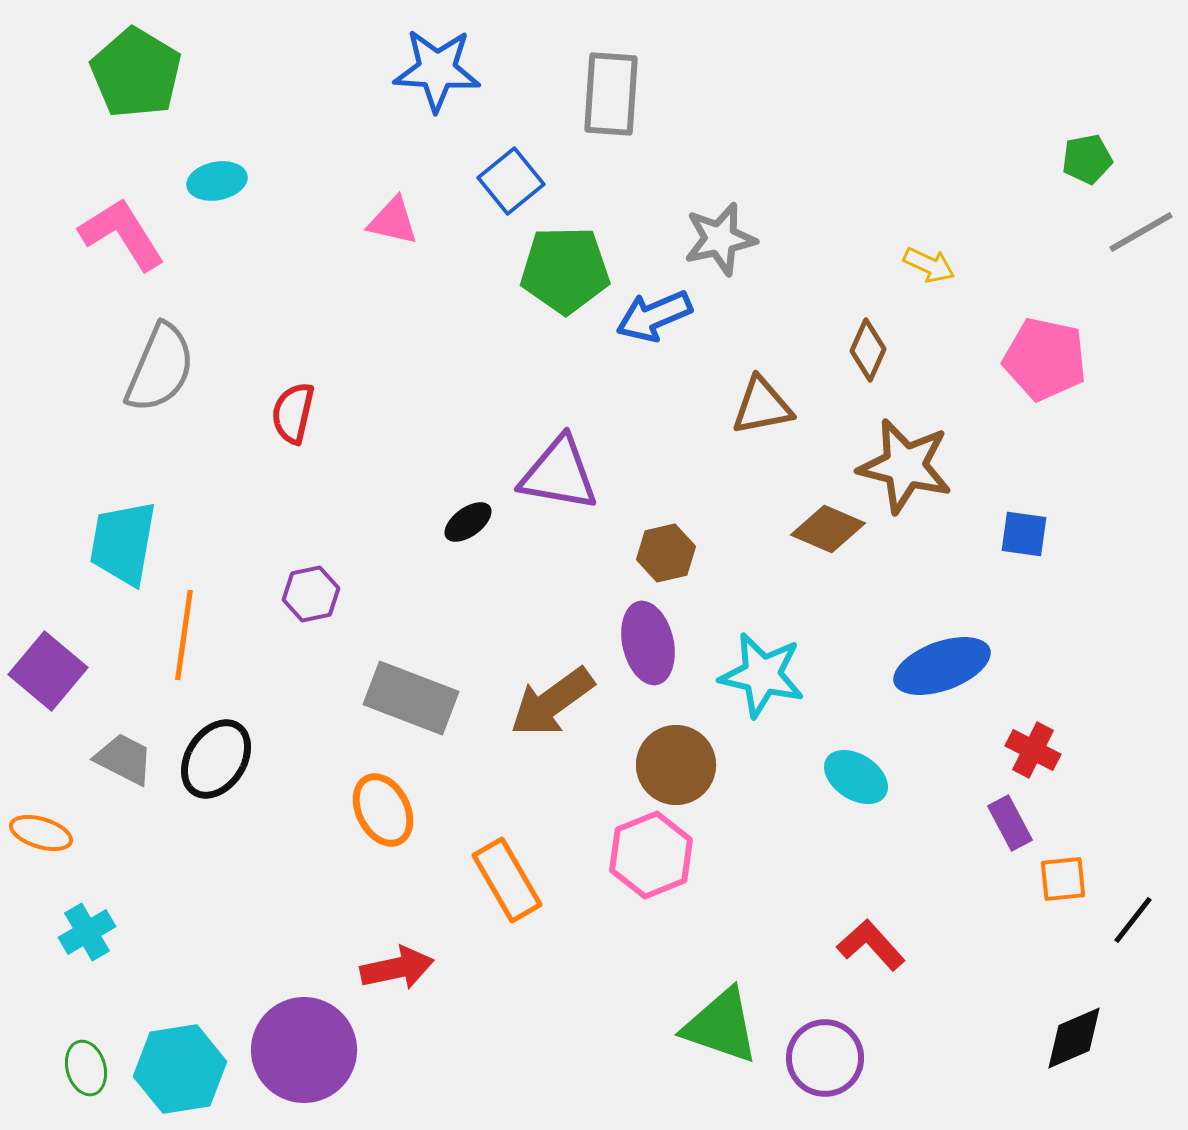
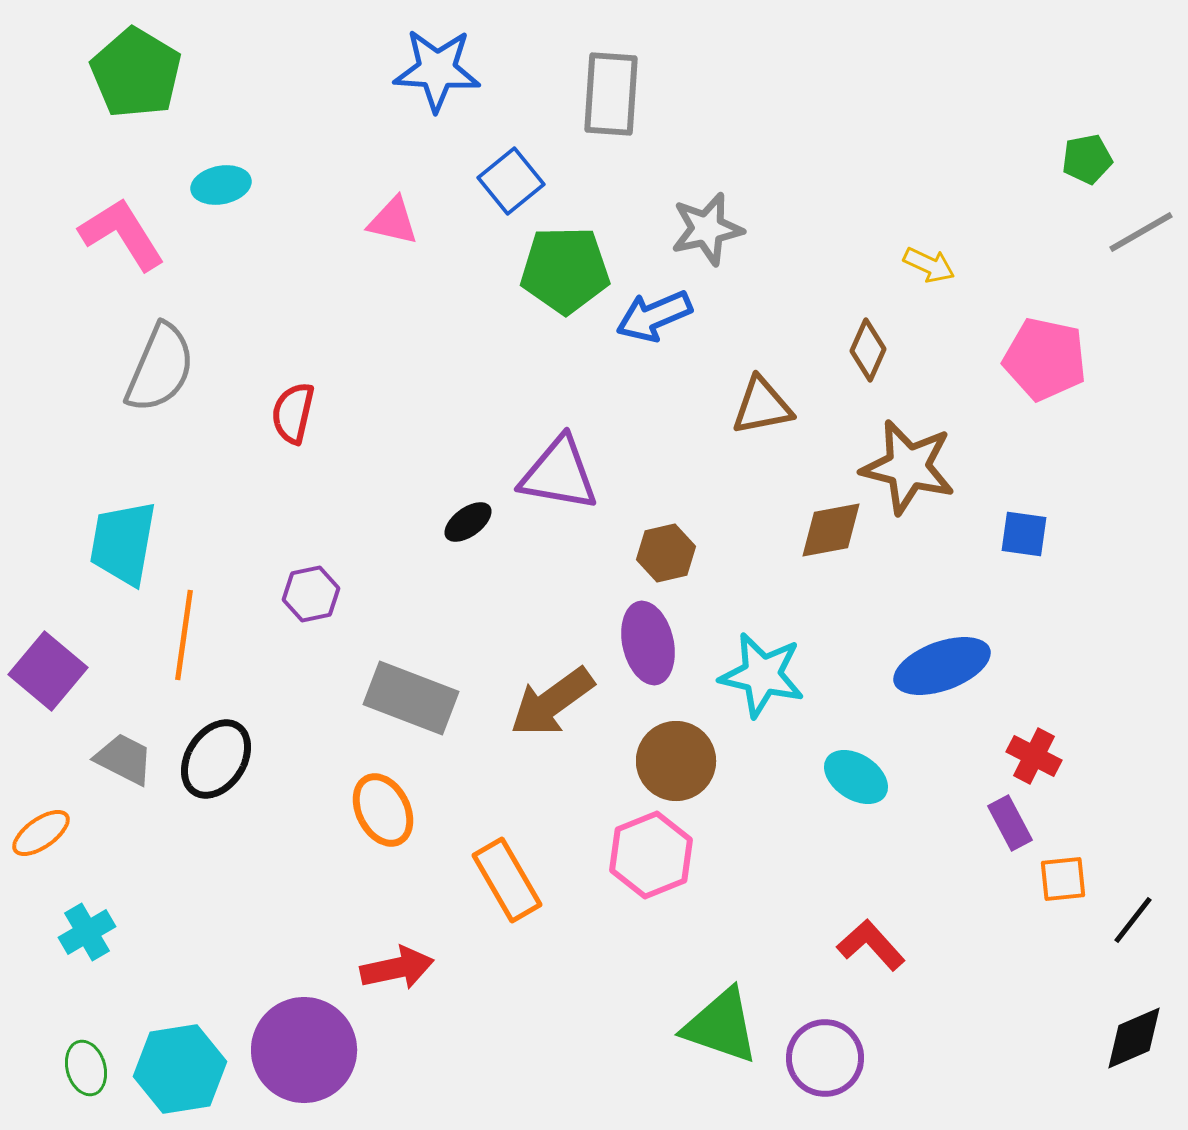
cyan ellipse at (217, 181): moved 4 px right, 4 px down
gray star at (720, 239): moved 13 px left, 10 px up
brown star at (905, 466): moved 3 px right, 1 px down
brown diamond at (828, 529): moved 3 px right, 1 px down; rotated 34 degrees counterclockwise
red cross at (1033, 750): moved 1 px right, 6 px down
brown circle at (676, 765): moved 4 px up
orange ellipse at (41, 833): rotated 52 degrees counterclockwise
black diamond at (1074, 1038): moved 60 px right
